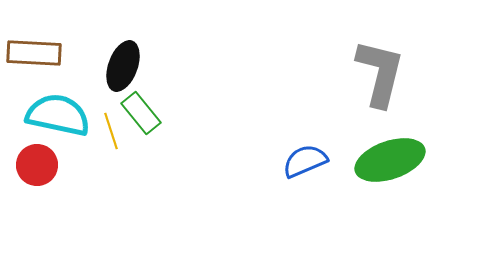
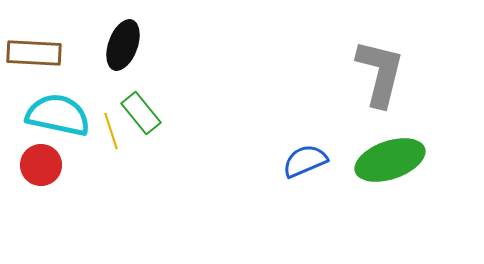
black ellipse: moved 21 px up
red circle: moved 4 px right
